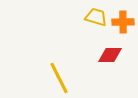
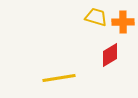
red diamond: rotated 30 degrees counterclockwise
yellow line: rotated 72 degrees counterclockwise
